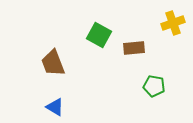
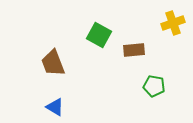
brown rectangle: moved 2 px down
